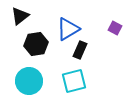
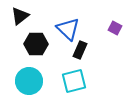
blue triangle: rotated 45 degrees counterclockwise
black hexagon: rotated 10 degrees clockwise
